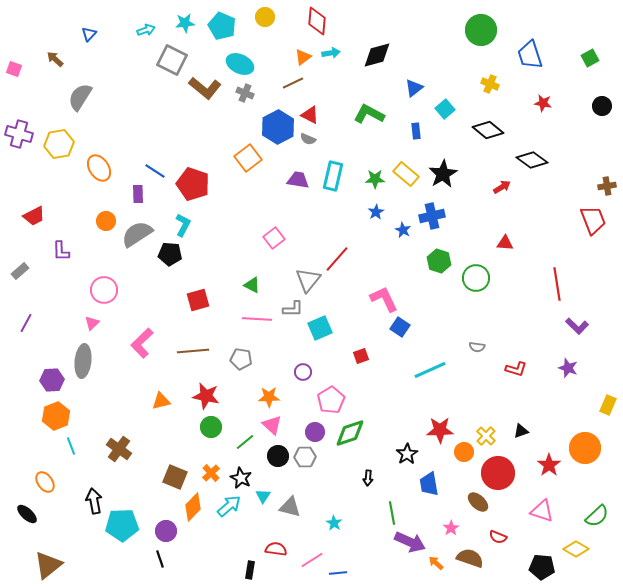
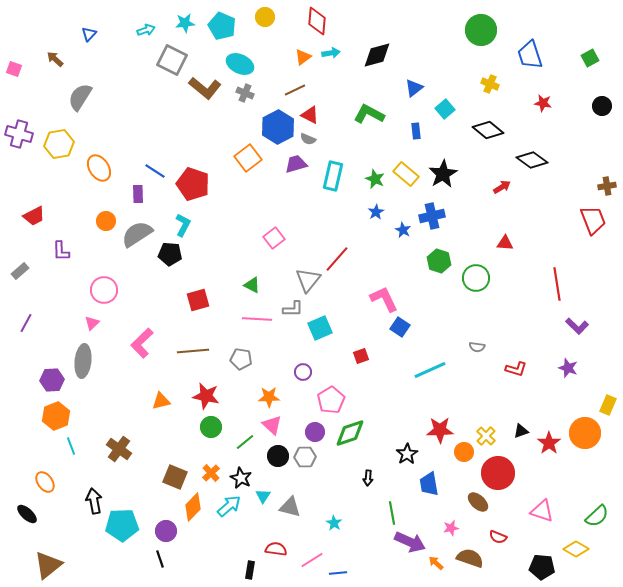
brown line at (293, 83): moved 2 px right, 7 px down
green star at (375, 179): rotated 24 degrees clockwise
purple trapezoid at (298, 180): moved 2 px left, 16 px up; rotated 25 degrees counterclockwise
orange circle at (585, 448): moved 15 px up
red star at (549, 465): moved 22 px up
pink star at (451, 528): rotated 21 degrees clockwise
